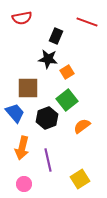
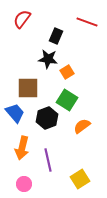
red semicircle: moved 1 px down; rotated 138 degrees clockwise
green square: rotated 20 degrees counterclockwise
